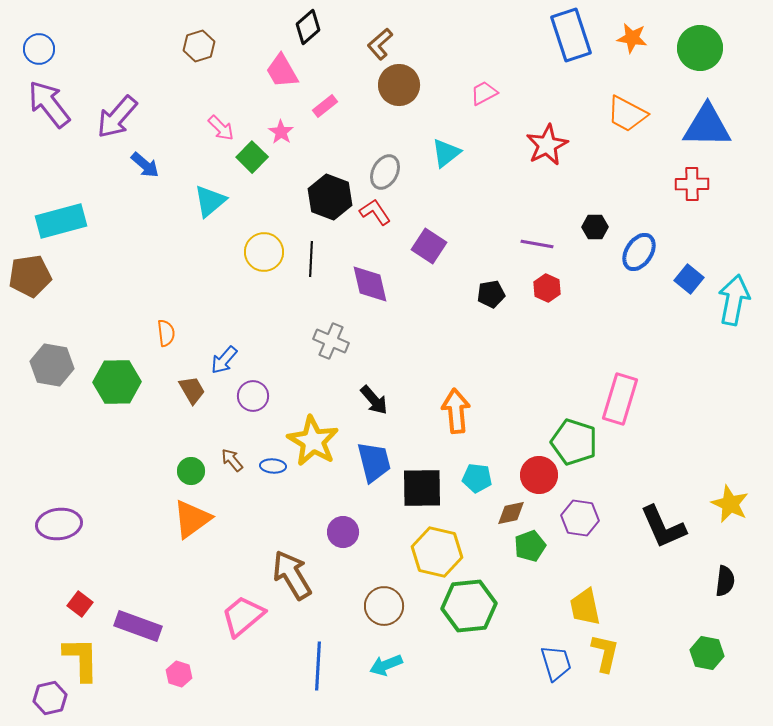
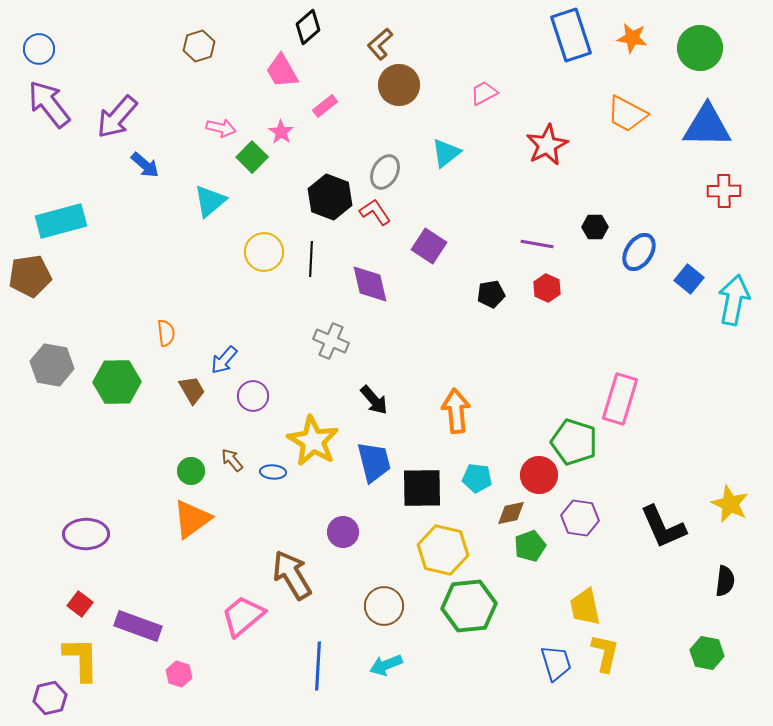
pink arrow at (221, 128): rotated 32 degrees counterclockwise
red cross at (692, 184): moved 32 px right, 7 px down
blue ellipse at (273, 466): moved 6 px down
purple ellipse at (59, 524): moved 27 px right, 10 px down; rotated 6 degrees clockwise
yellow hexagon at (437, 552): moved 6 px right, 2 px up
